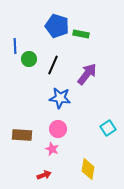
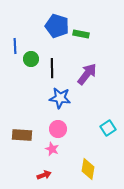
green circle: moved 2 px right
black line: moved 1 px left, 3 px down; rotated 24 degrees counterclockwise
